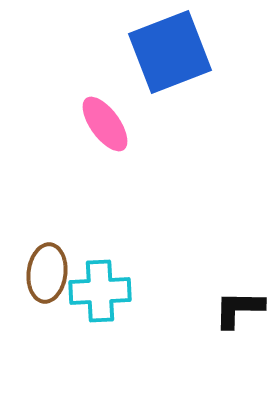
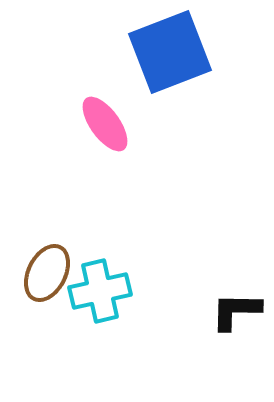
brown ellipse: rotated 20 degrees clockwise
cyan cross: rotated 10 degrees counterclockwise
black L-shape: moved 3 px left, 2 px down
